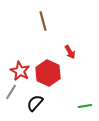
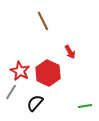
brown line: rotated 12 degrees counterclockwise
